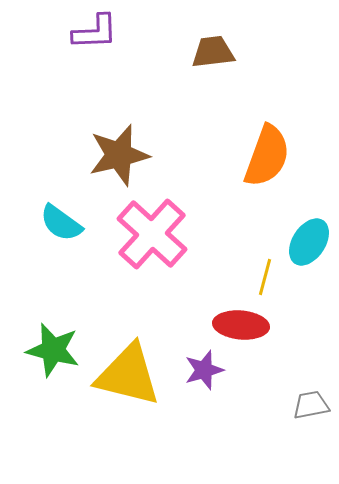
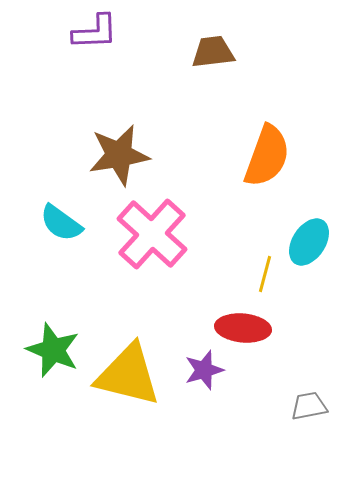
brown star: rotated 4 degrees clockwise
yellow line: moved 3 px up
red ellipse: moved 2 px right, 3 px down
green star: rotated 8 degrees clockwise
gray trapezoid: moved 2 px left, 1 px down
